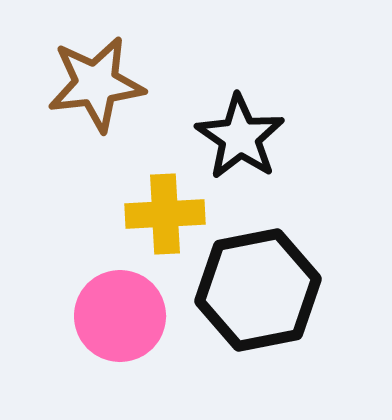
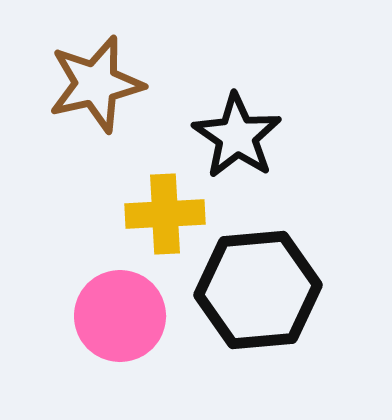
brown star: rotated 6 degrees counterclockwise
black star: moved 3 px left, 1 px up
black hexagon: rotated 6 degrees clockwise
